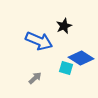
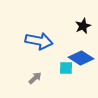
black star: moved 19 px right
blue arrow: rotated 12 degrees counterclockwise
cyan square: rotated 16 degrees counterclockwise
